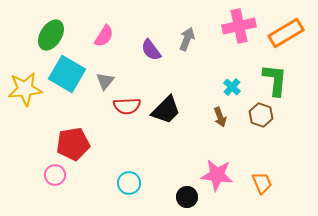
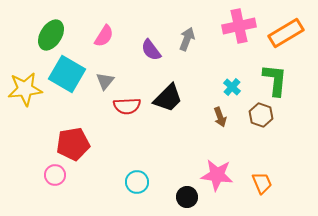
black trapezoid: moved 2 px right, 12 px up
cyan circle: moved 8 px right, 1 px up
